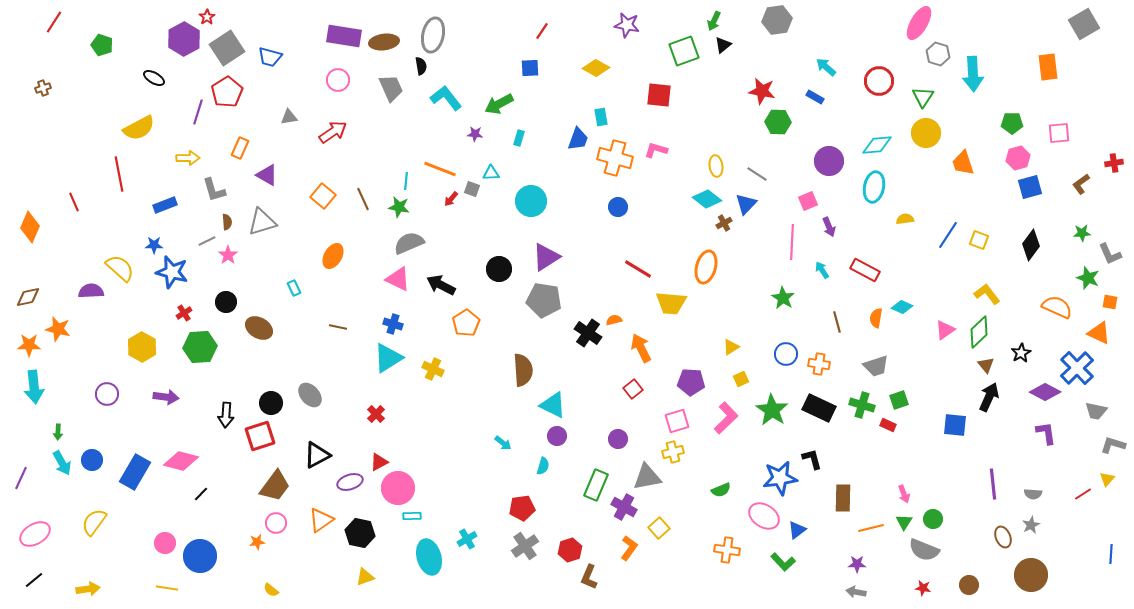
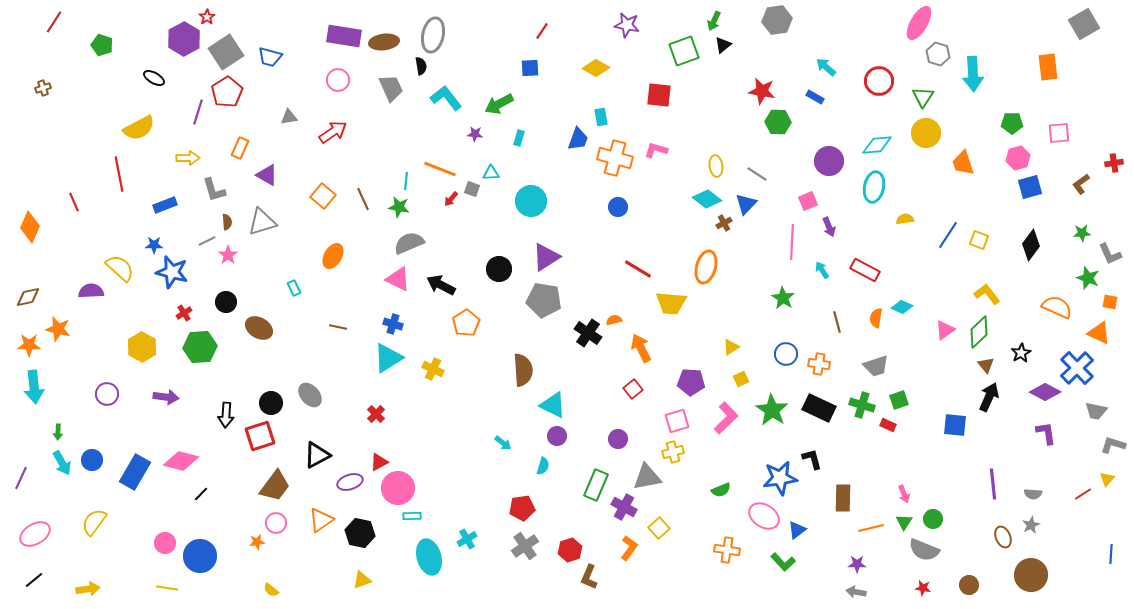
gray square at (227, 48): moved 1 px left, 4 px down
yellow triangle at (365, 577): moved 3 px left, 3 px down
